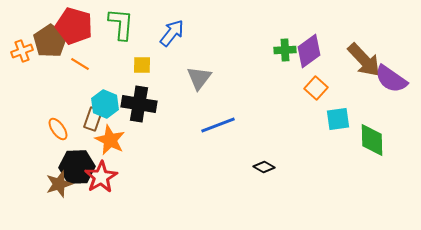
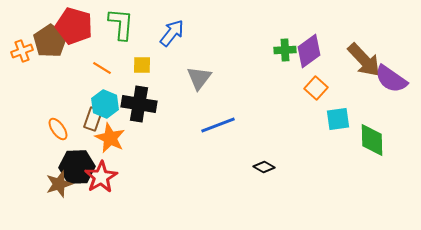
orange line: moved 22 px right, 4 px down
orange star: moved 2 px up
